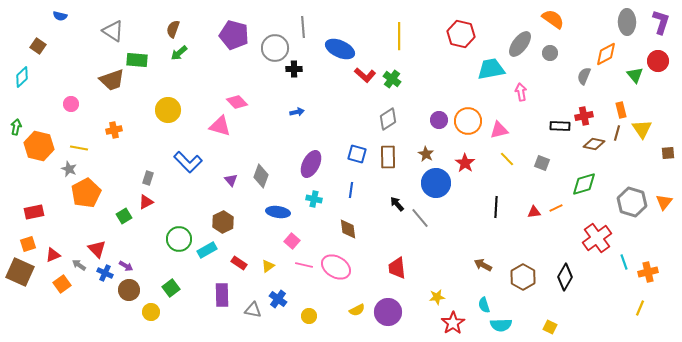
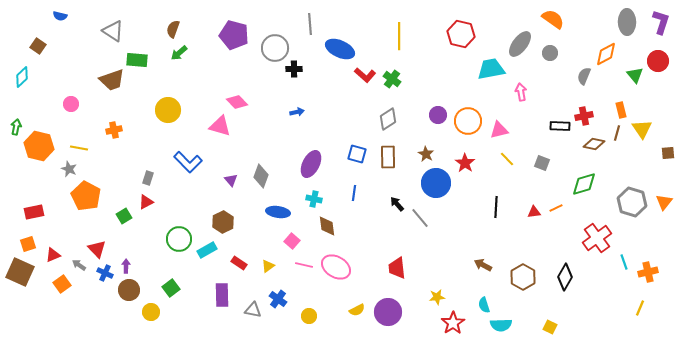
gray line at (303, 27): moved 7 px right, 3 px up
purple circle at (439, 120): moved 1 px left, 5 px up
blue line at (351, 190): moved 3 px right, 3 px down
orange pentagon at (86, 193): moved 3 px down; rotated 16 degrees counterclockwise
brown diamond at (348, 229): moved 21 px left, 3 px up
purple arrow at (126, 266): rotated 120 degrees counterclockwise
